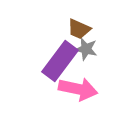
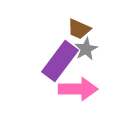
gray star: rotated 30 degrees clockwise
pink arrow: rotated 12 degrees counterclockwise
